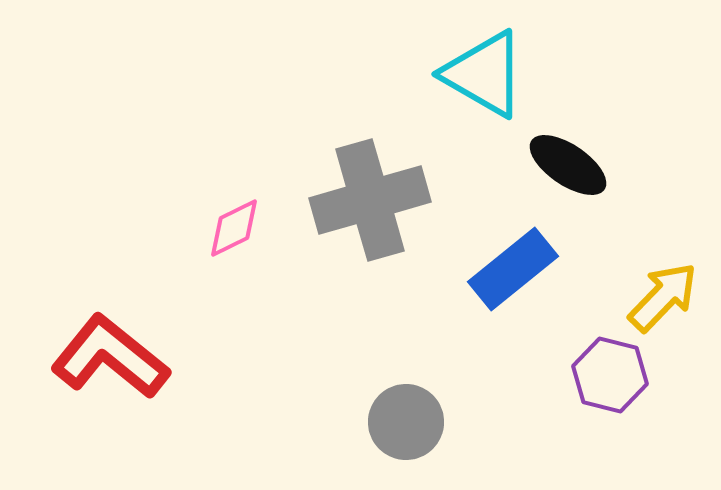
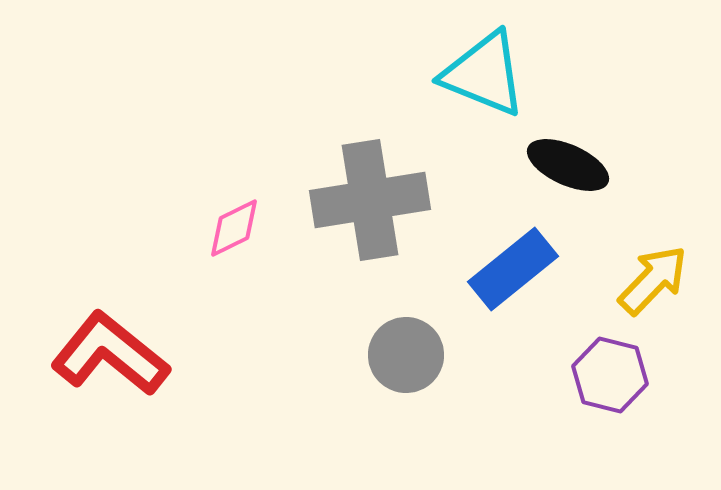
cyan triangle: rotated 8 degrees counterclockwise
black ellipse: rotated 10 degrees counterclockwise
gray cross: rotated 7 degrees clockwise
yellow arrow: moved 10 px left, 17 px up
red L-shape: moved 3 px up
gray circle: moved 67 px up
